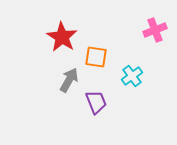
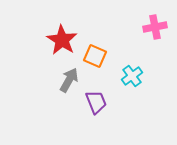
pink cross: moved 3 px up; rotated 10 degrees clockwise
red star: moved 3 px down
orange square: moved 1 px left, 1 px up; rotated 15 degrees clockwise
